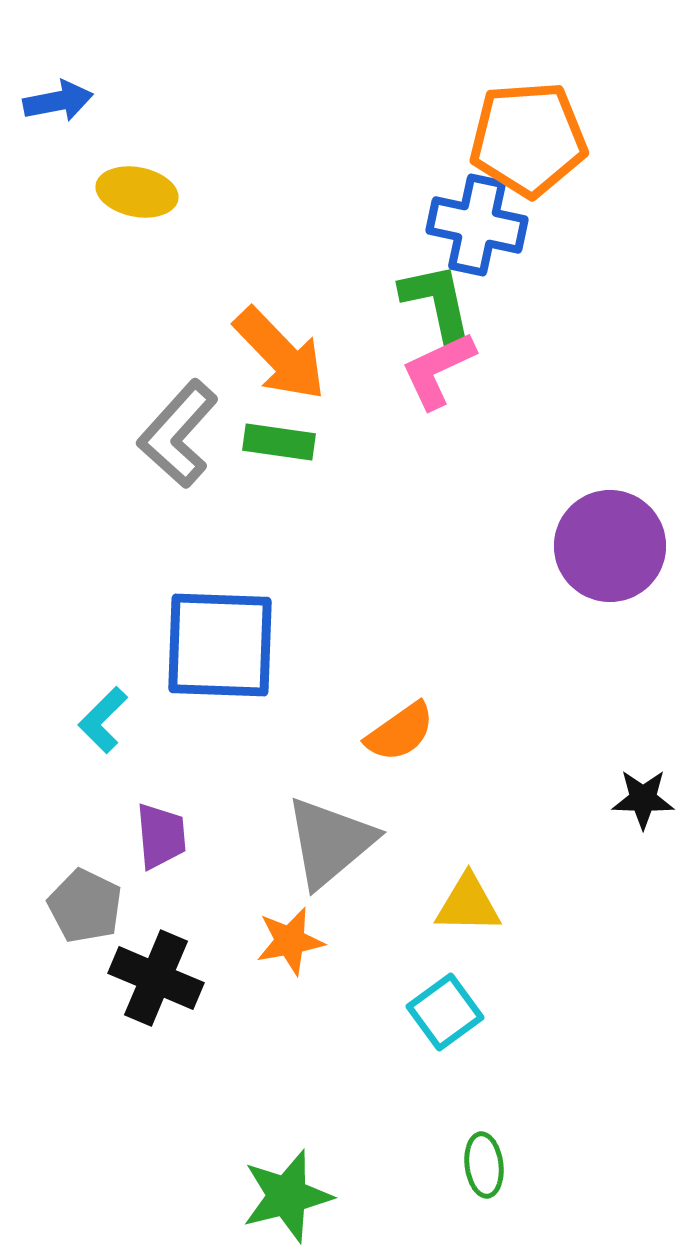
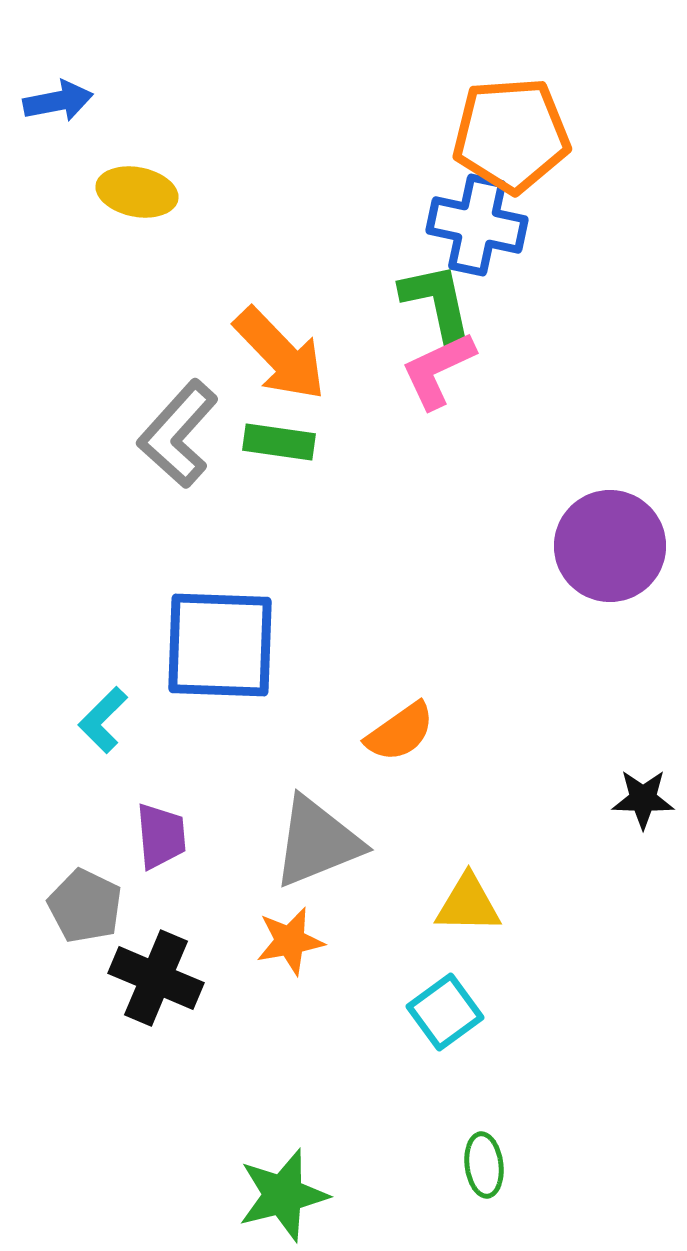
orange pentagon: moved 17 px left, 4 px up
gray triangle: moved 13 px left; rotated 18 degrees clockwise
green star: moved 4 px left, 1 px up
